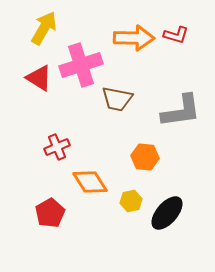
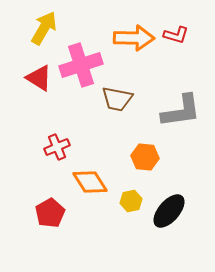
black ellipse: moved 2 px right, 2 px up
